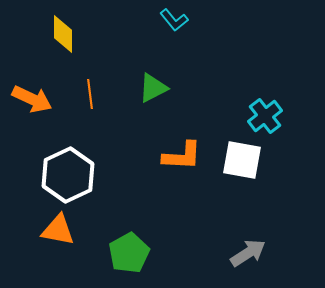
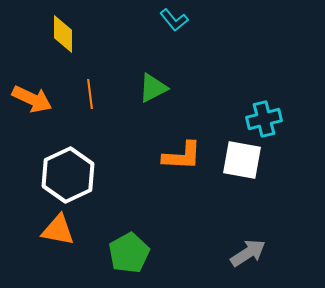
cyan cross: moved 1 px left, 3 px down; rotated 24 degrees clockwise
